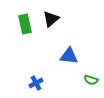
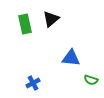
blue triangle: moved 2 px right, 2 px down
blue cross: moved 3 px left
